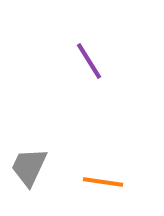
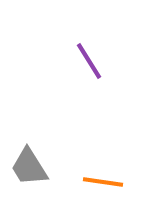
gray trapezoid: rotated 57 degrees counterclockwise
